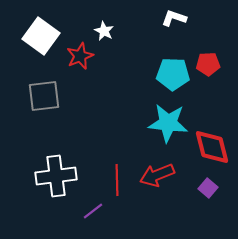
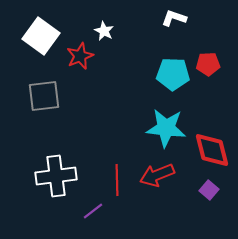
cyan star: moved 2 px left, 5 px down
red diamond: moved 3 px down
purple square: moved 1 px right, 2 px down
